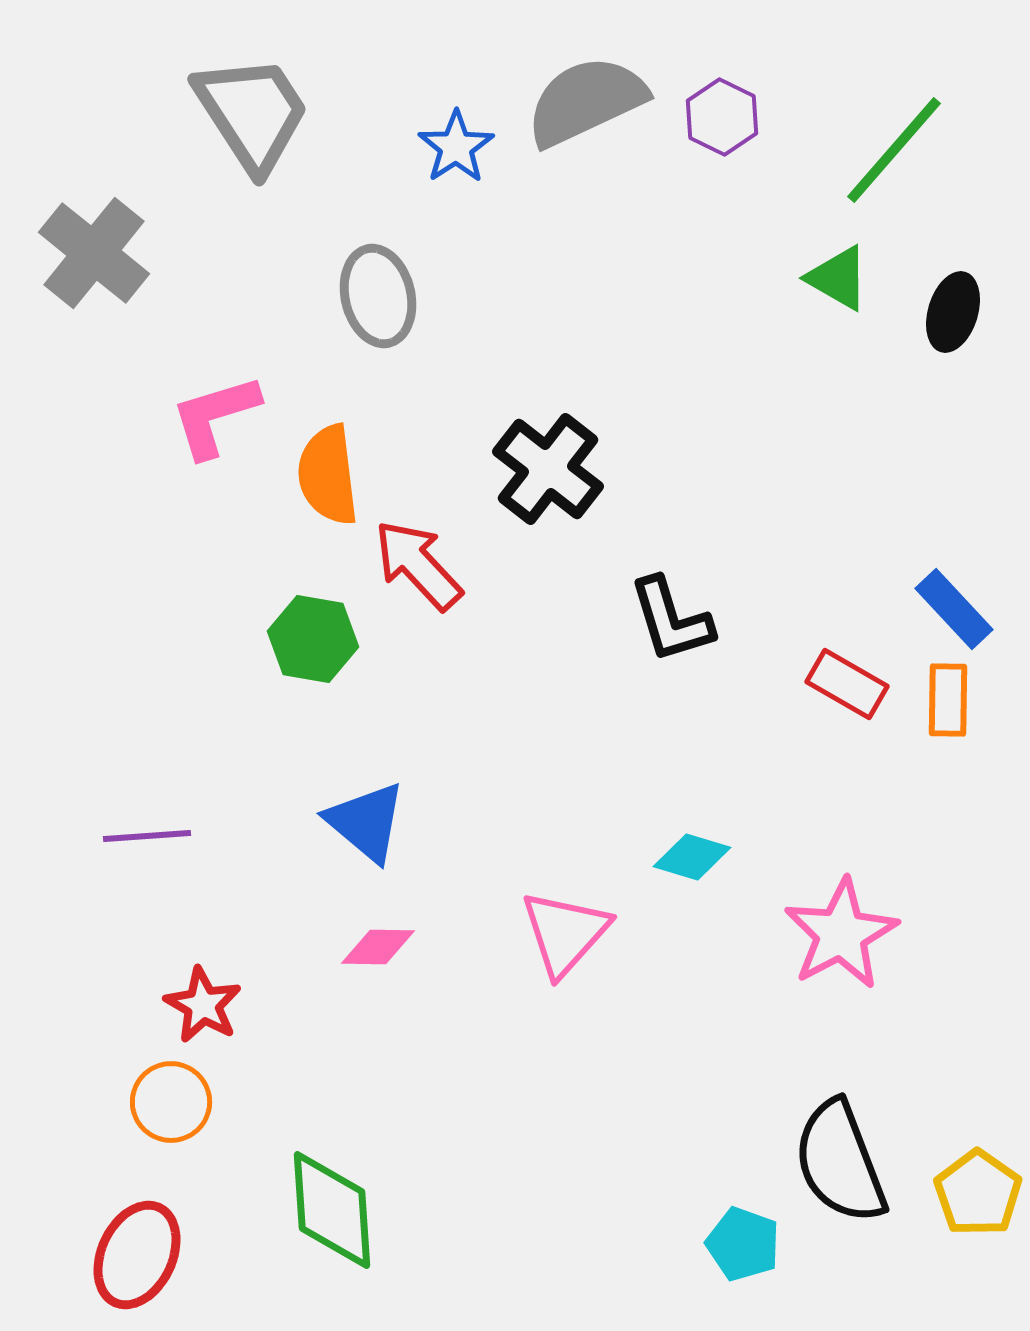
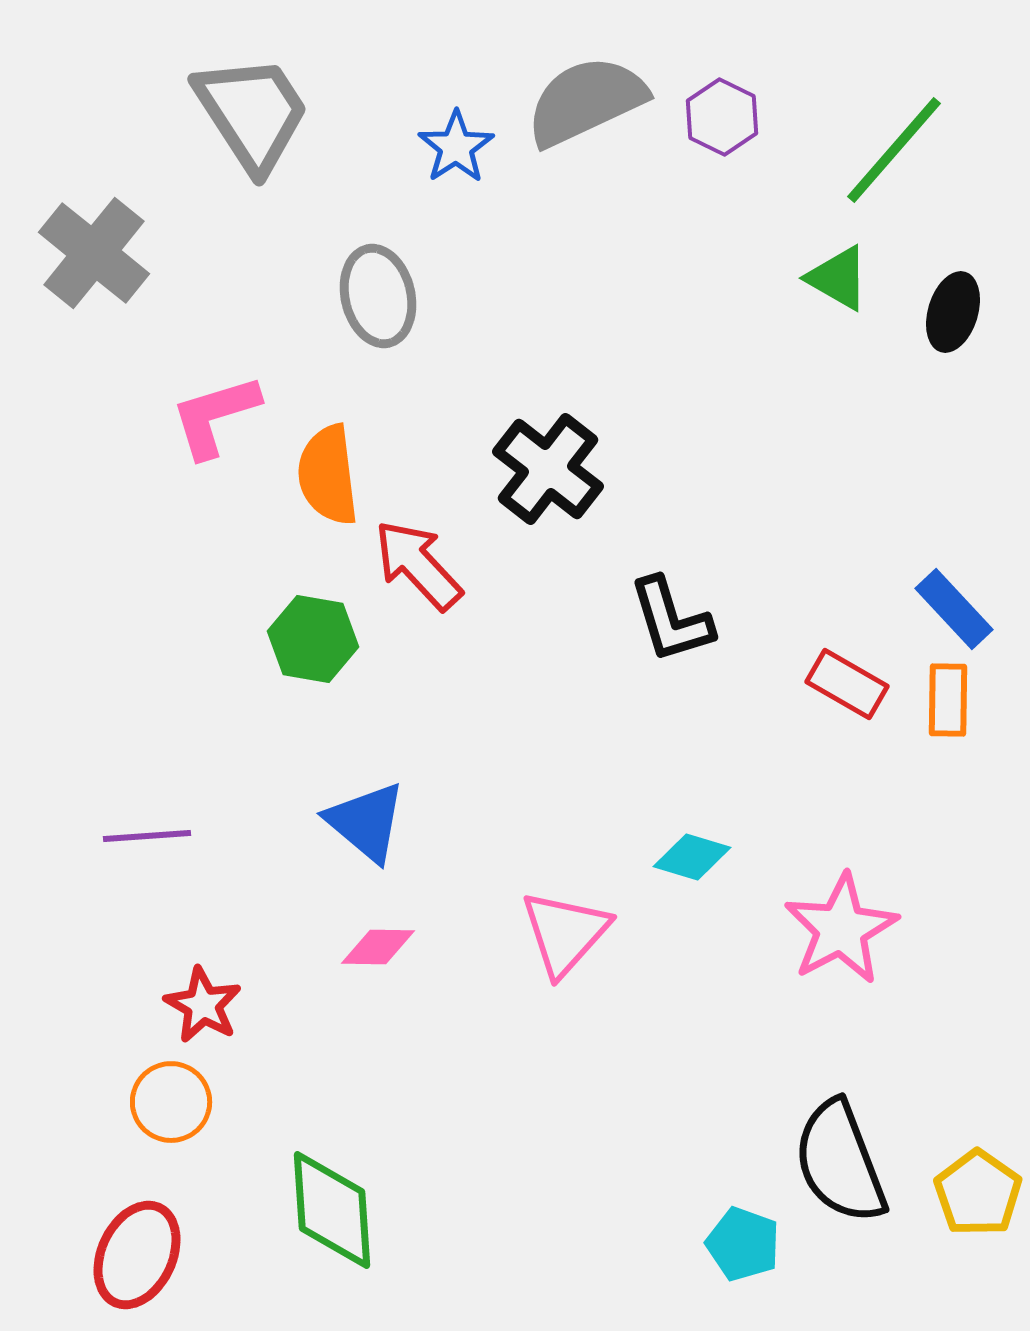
pink star: moved 5 px up
